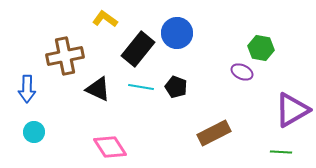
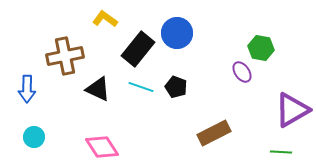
purple ellipse: rotated 30 degrees clockwise
cyan line: rotated 10 degrees clockwise
cyan circle: moved 5 px down
pink diamond: moved 8 px left
